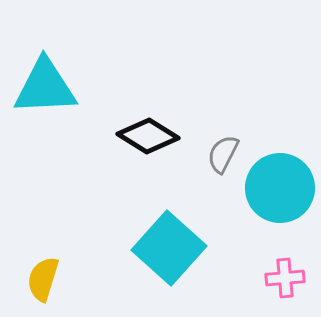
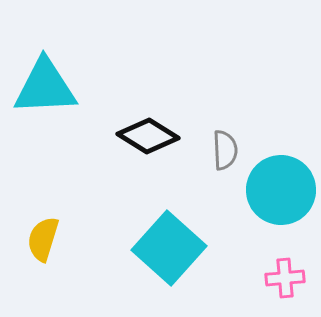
gray semicircle: moved 2 px right, 4 px up; rotated 150 degrees clockwise
cyan circle: moved 1 px right, 2 px down
yellow semicircle: moved 40 px up
